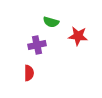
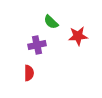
green semicircle: rotated 28 degrees clockwise
red star: rotated 12 degrees counterclockwise
